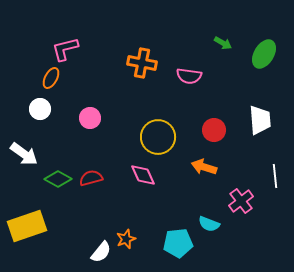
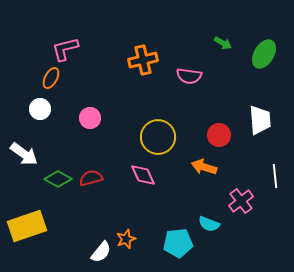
orange cross: moved 1 px right, 3 px up; rotated 24 degrees counterclockwise
red circle: moved 5 px right, 5 px down
